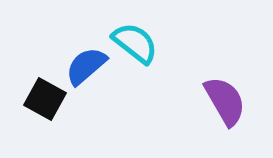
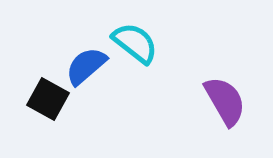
black square: moved 3 px right
